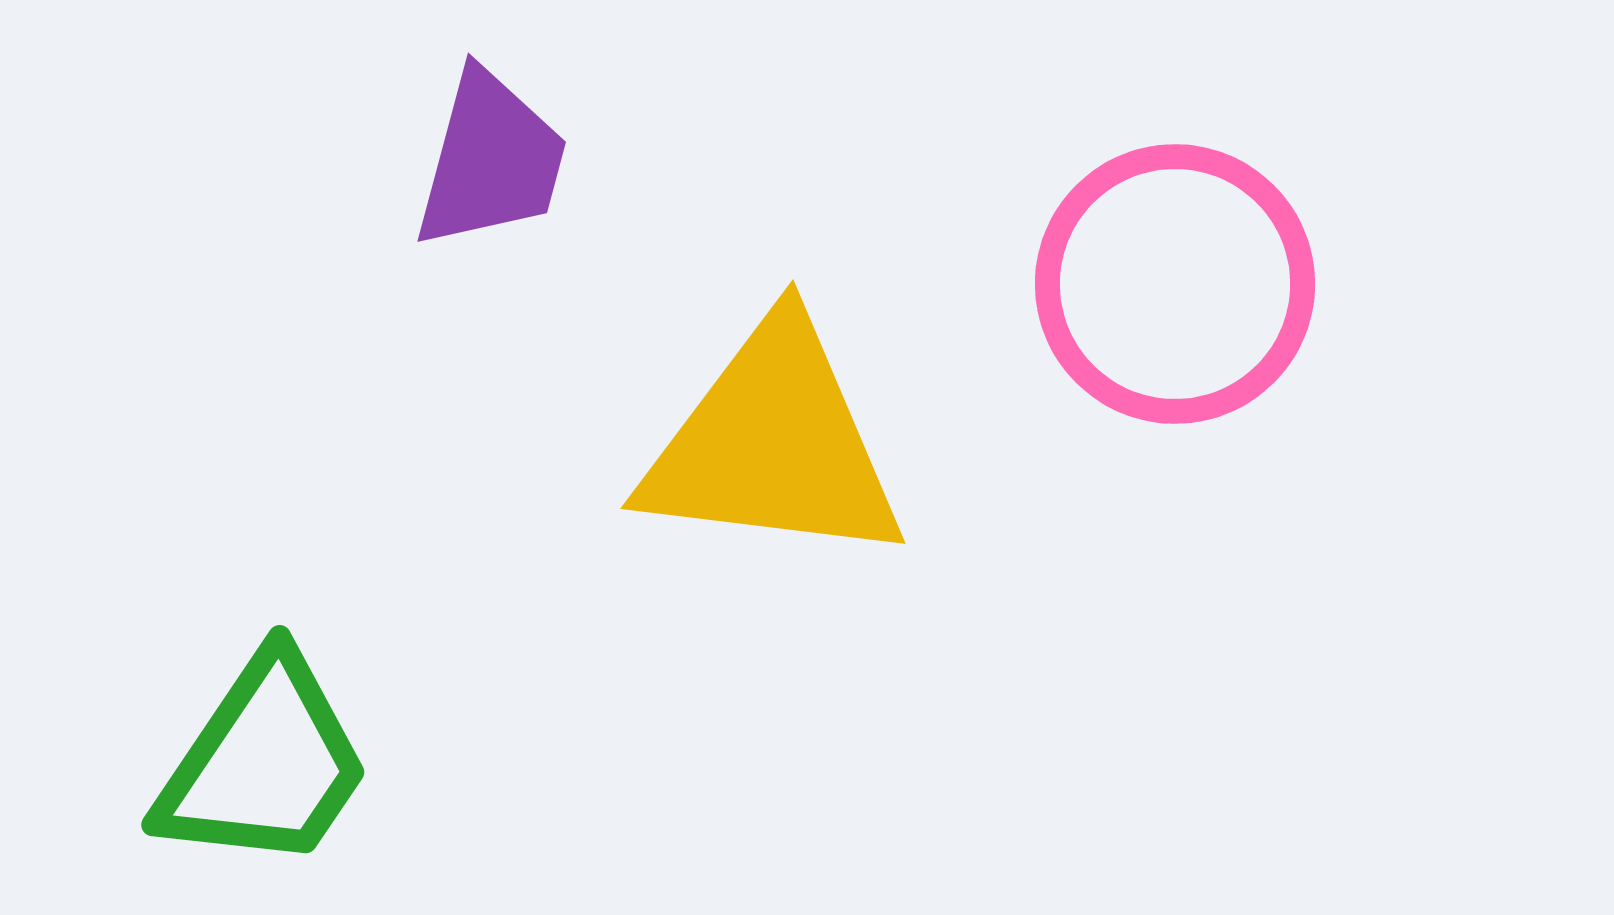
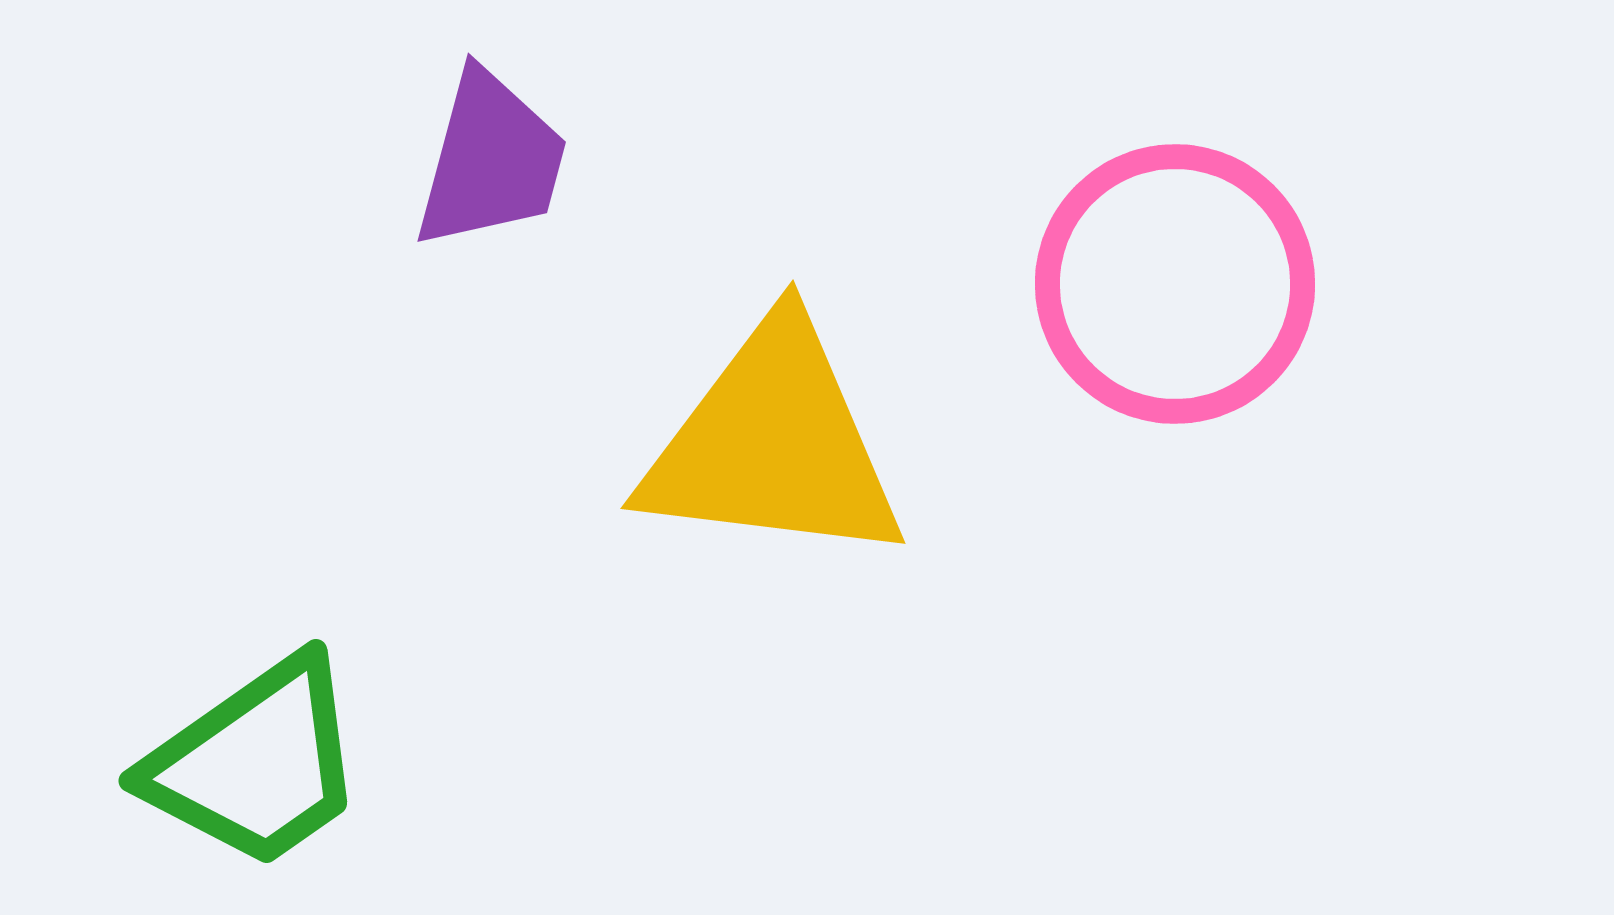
green trapezoid: moved 8 px left; rotated 21 degrees clockwise
